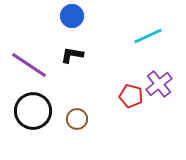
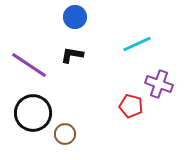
blue circle: moved 3 px right, 1 px down
cyan line: moved 11 px left, 8 px down
purple cross: rotated 32 degrees counterclockwise
red pentagon: moved 10 px down
black circle: moved 2 px down
brown circle: moved 12 px left, 15 px down
